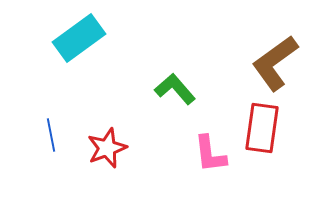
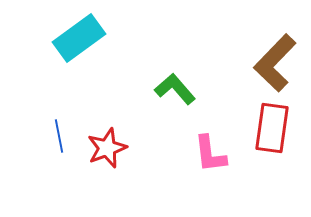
brown L-shape: rotated 10 degrees counterclockwise
red rectangle: moved 10 px right
blue line: moved 8 px right, 1 px down
